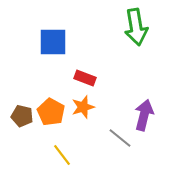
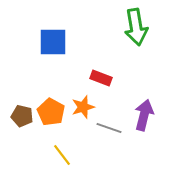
red rectangle: moved 16 px right
gray line: moved 11 px left, 10 px up; rotated 20 degrees counterclockwise
